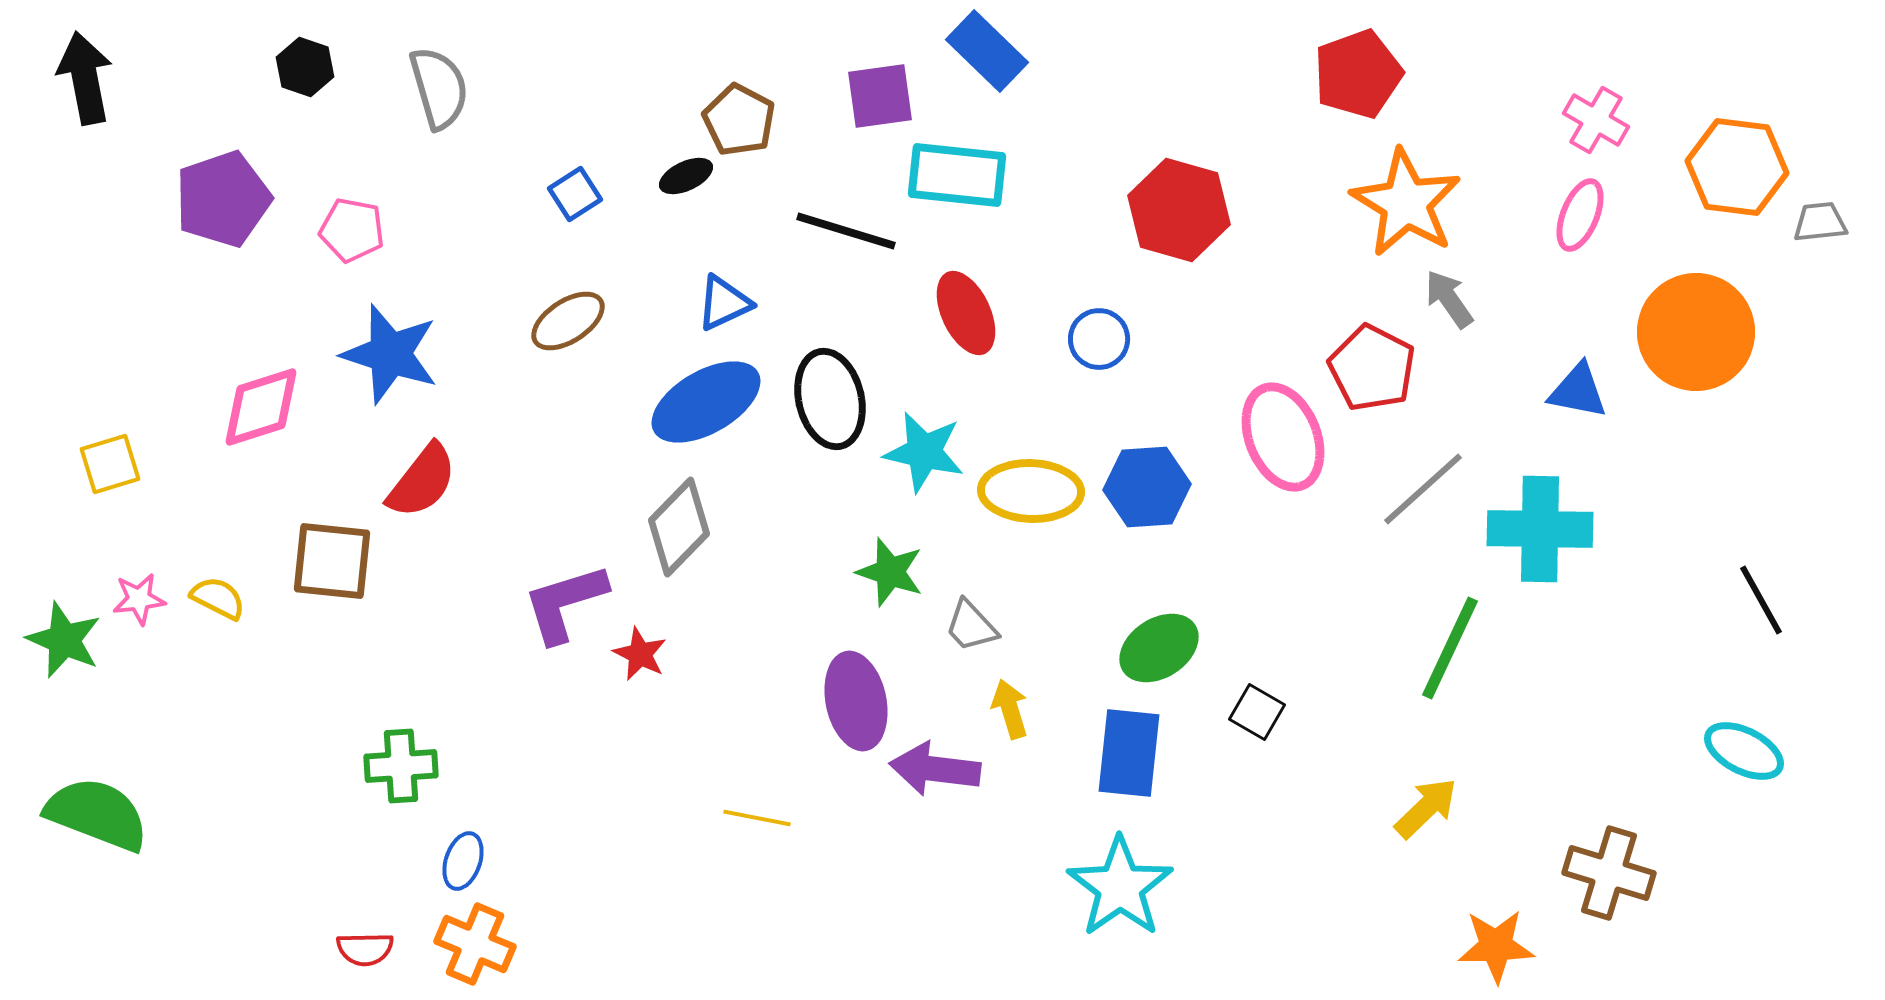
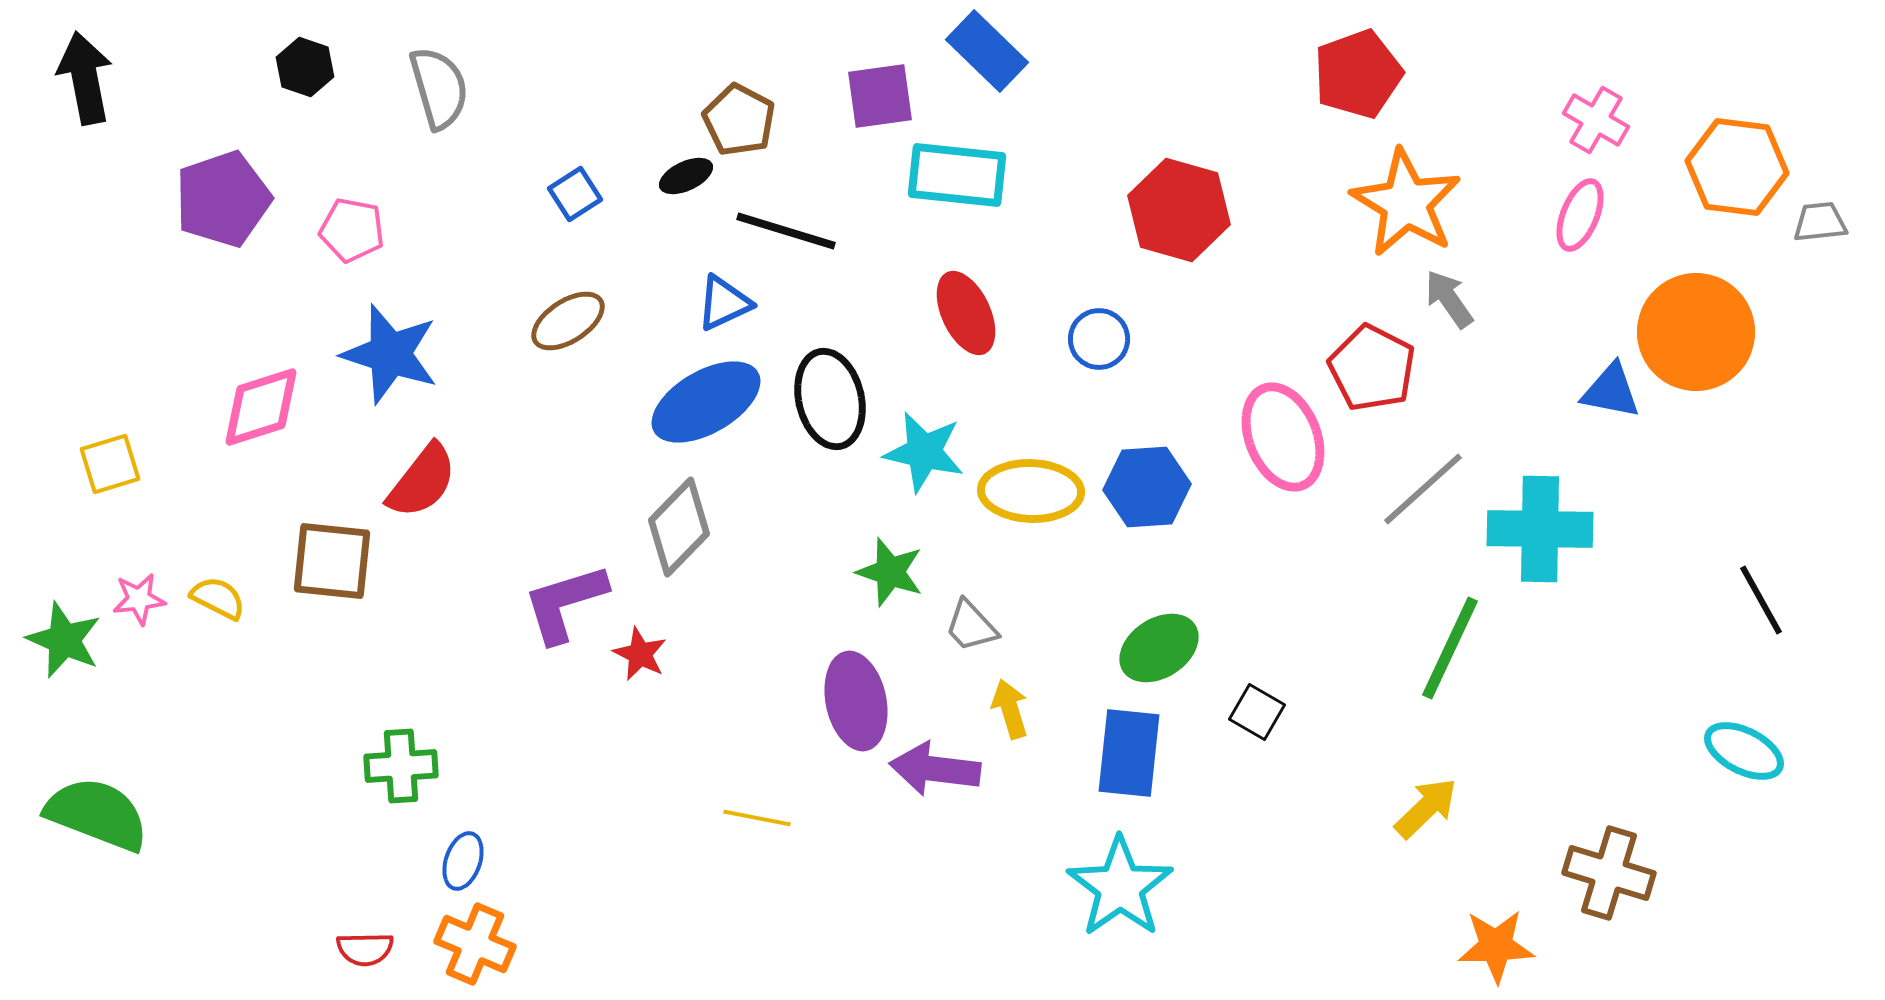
black line at (846, 231): moved 60 px left
blue triangle at (1578, 391): moved 33 px right
